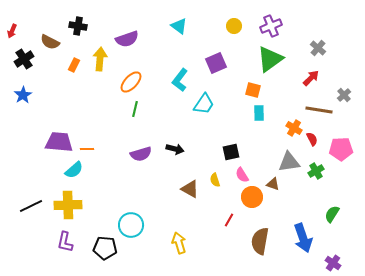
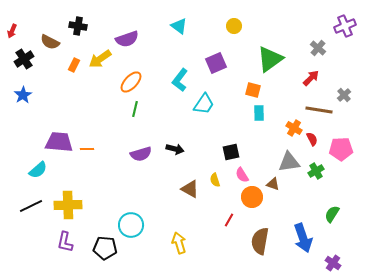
purple cross at (271, 26): moved 74 px right
yellow arrow at (100, 59): rotated 130 degrees counterclockwise
cyan semicircle at (74, 170): moved 36 px left
